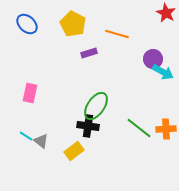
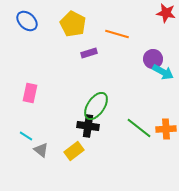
red star: rotated 18 degrees counterclockwise
blue ellipse: moved 3 px up
gray triangle: moved 9 px down
